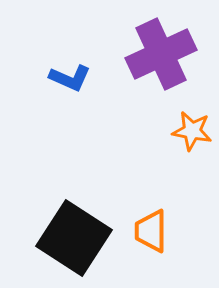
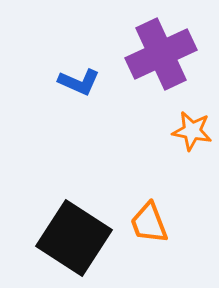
blue L-shape: moved 9 px right, 4 px down
orange trapezoid: moved 2 px left, 8 px up; rotated 21 degrees counterclockwise
